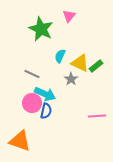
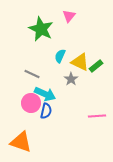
yellow triangle: moved 1 px up
pink circle: moved 1 px left
orange triangle: moved 1 px right, 1 px down
